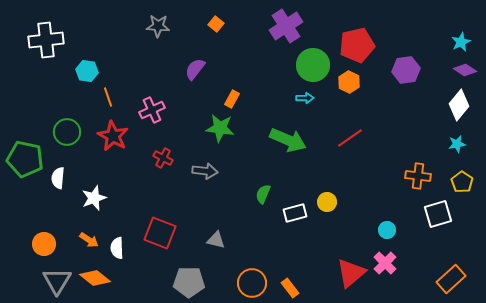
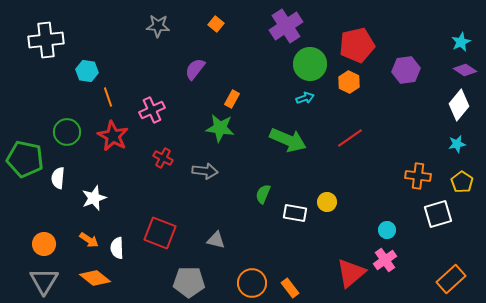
green circle at (313, 65): moved 3 px left, 1 px up
cyan arrow at (305, 98): rotated 18 degrees counterclockwise
white rectangle at (295, 213): rotated 25 degrees clockwise
pink cross at (385, 263): moved 3 px up; rotated 10 degrees clockwise
gray triangle at (57, 281): moved 13 px left
